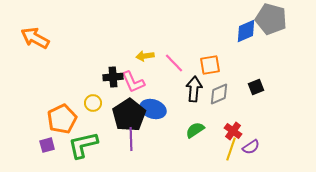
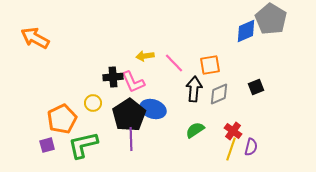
gray pentagon: rotated 16 degrees clockwise
purple semicircle: rotated 42 degrees counterclockwise
